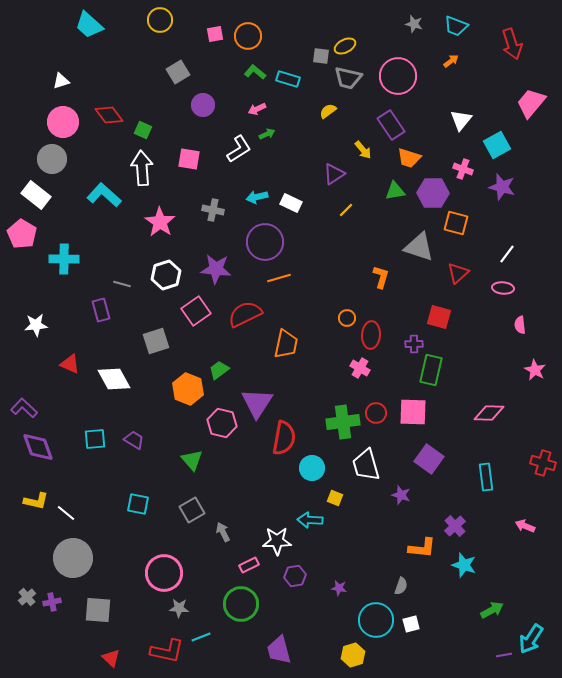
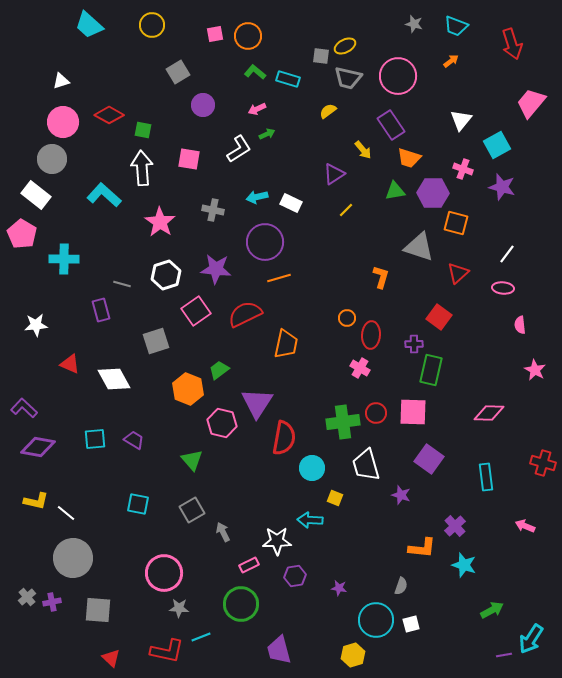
yellow circle at (160, 20): moved 8 px left, 5 px down
red diamond at (109, 115): rotated 24 degrees counterclockwise
green square at (143, 130): rotated 12 degrees counterclockwise
red square at (439, 317): rotated 20 degrees clockwise
purple diamond at (38, 447): rotated 60 degrees counterclockwise
